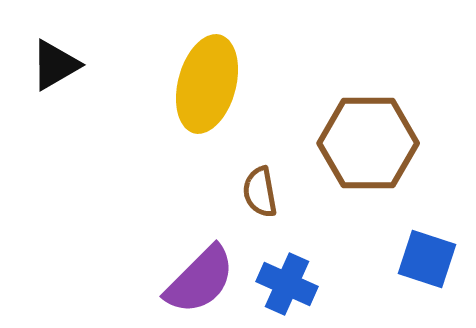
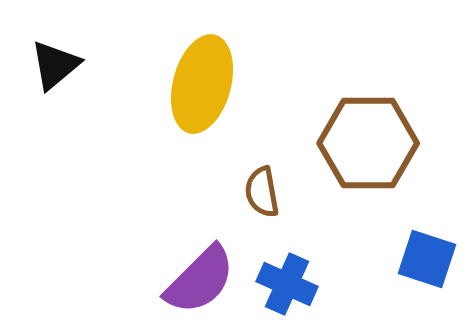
black triangle: rotated 10 degrees counterclockwise
yellow ellipse: moved 5 px left
brown semicircle: moved 2 px right
